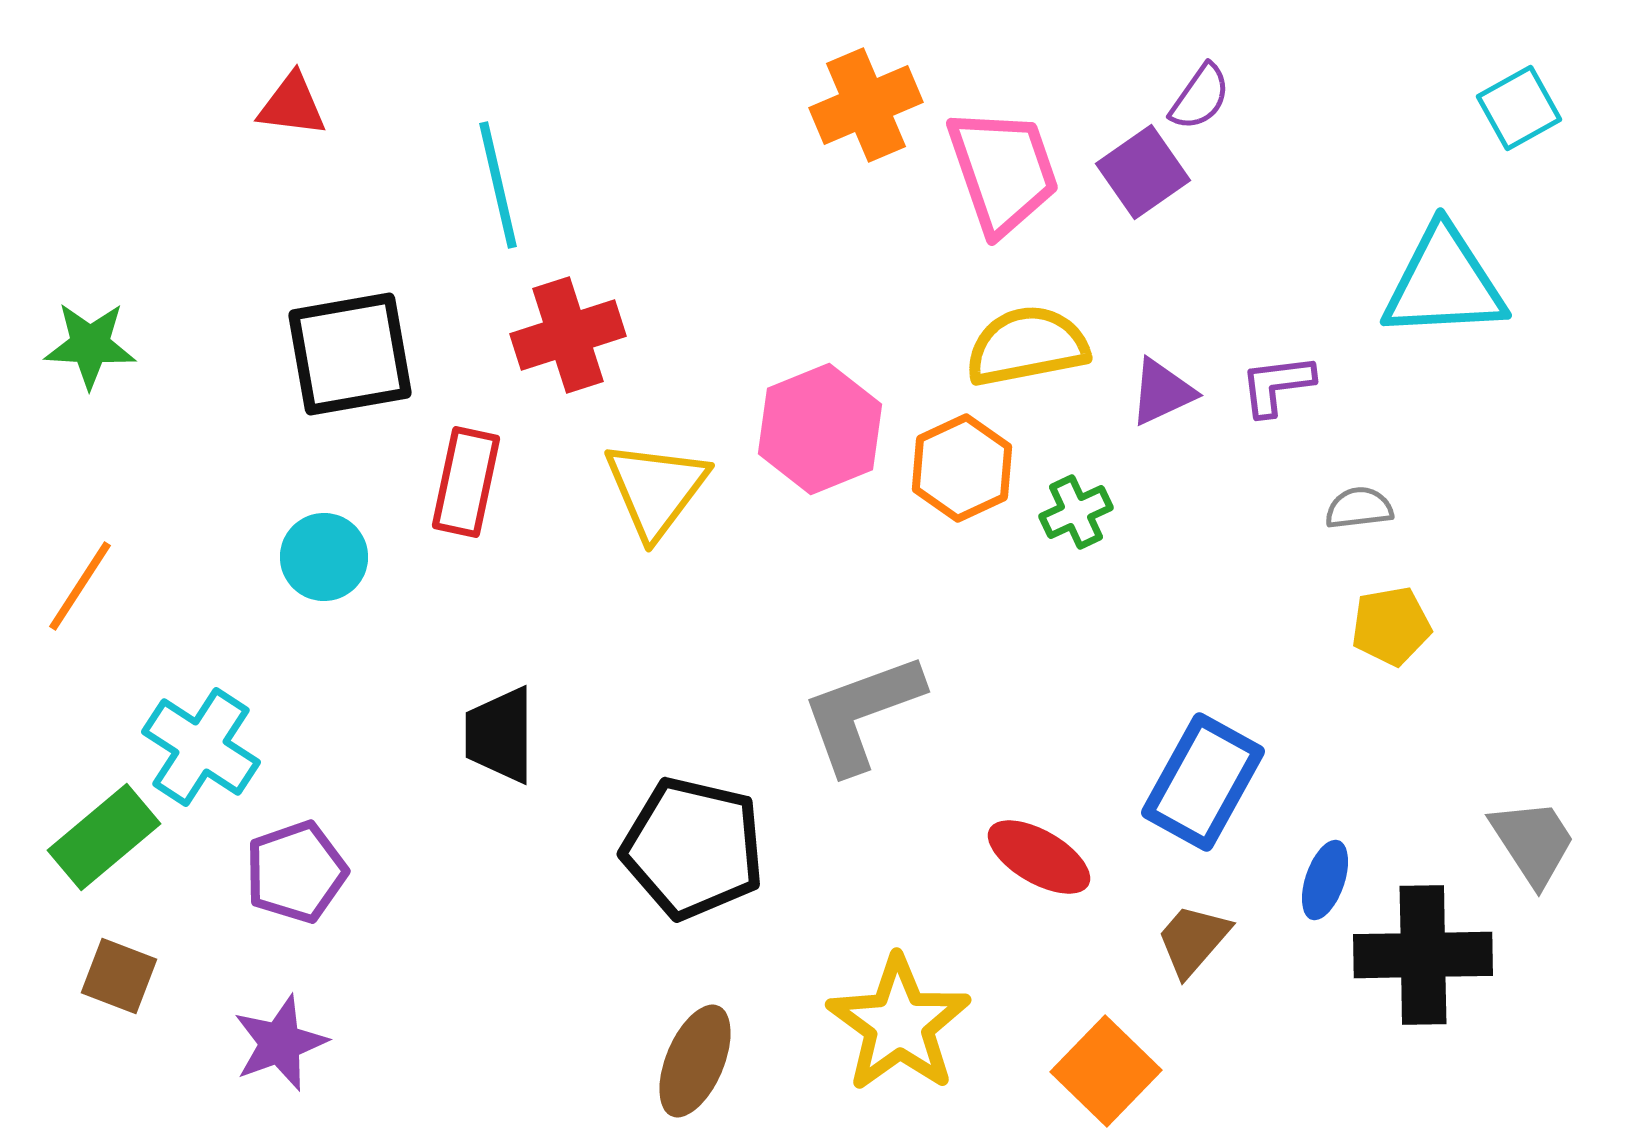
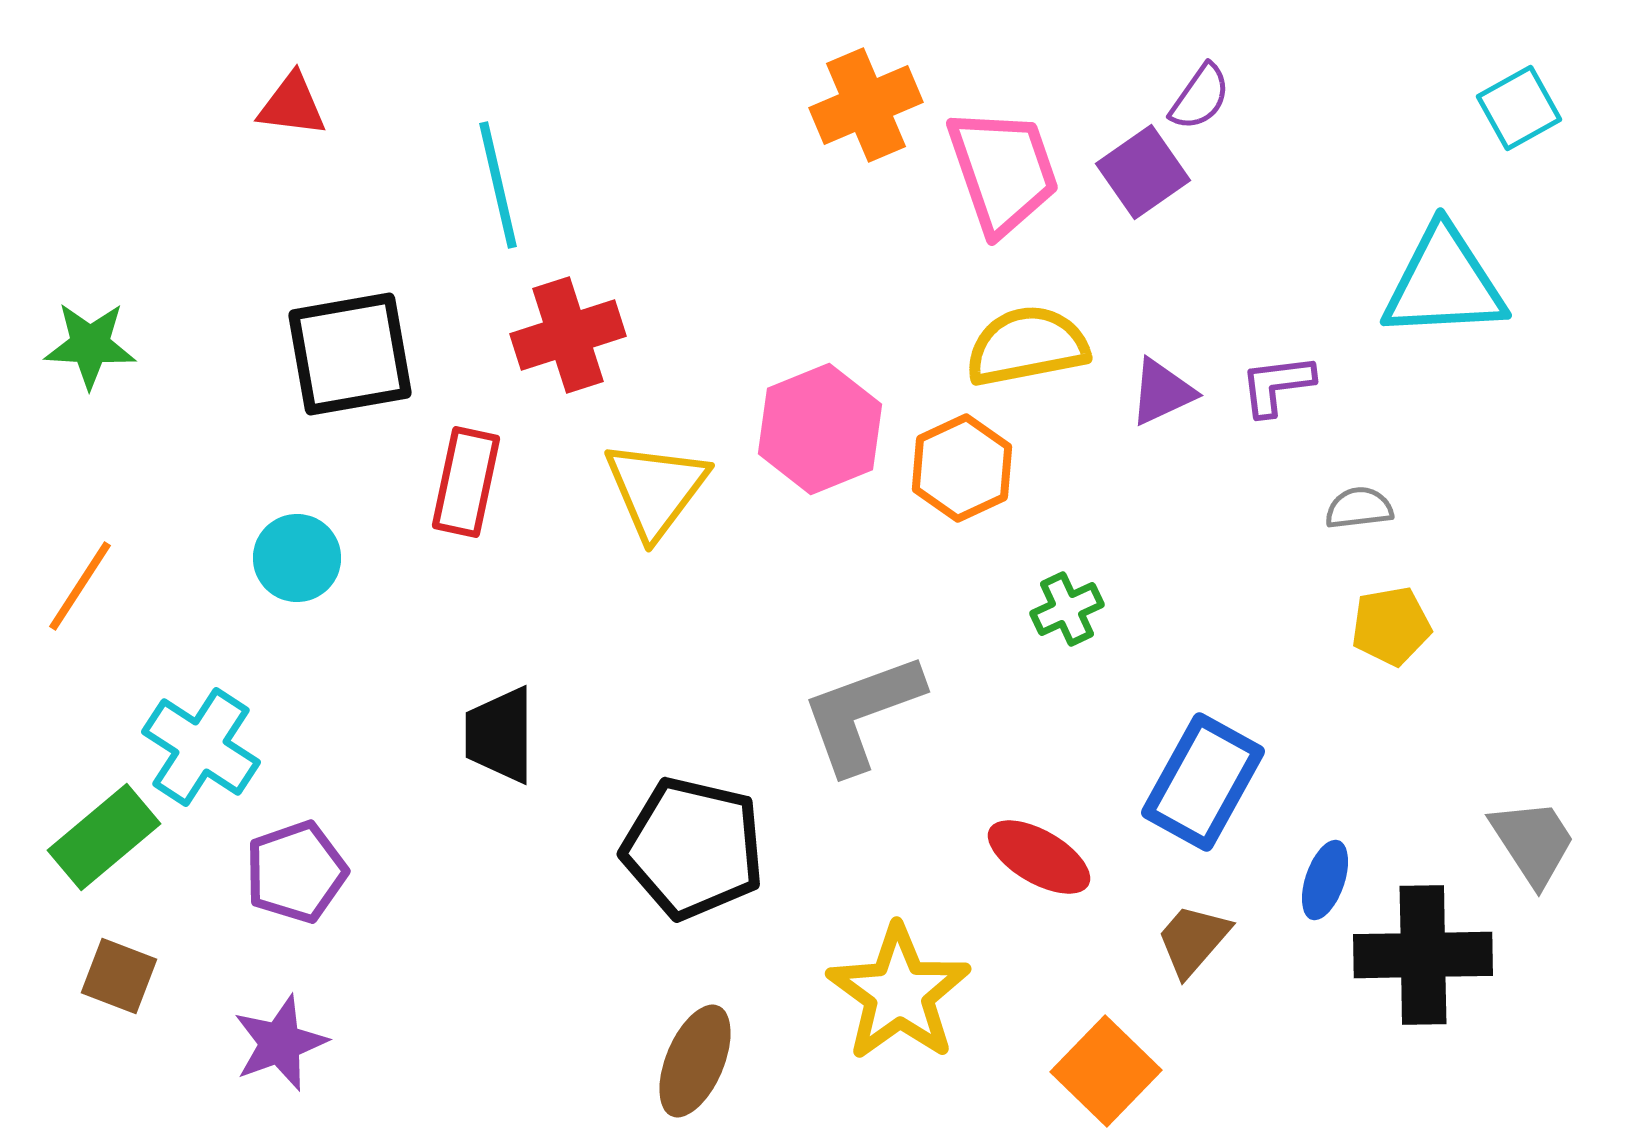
green cross: moved 9 px left, 97 px down
cyan circle: moved 27 px left, 1 px down
yellow star: moved 31 px up
